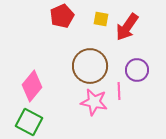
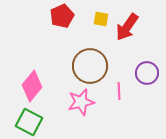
purple circle: moved 10 px right, 3 px down
pink star: moved 13 px left; rotated 24 degrees counterclockwise
